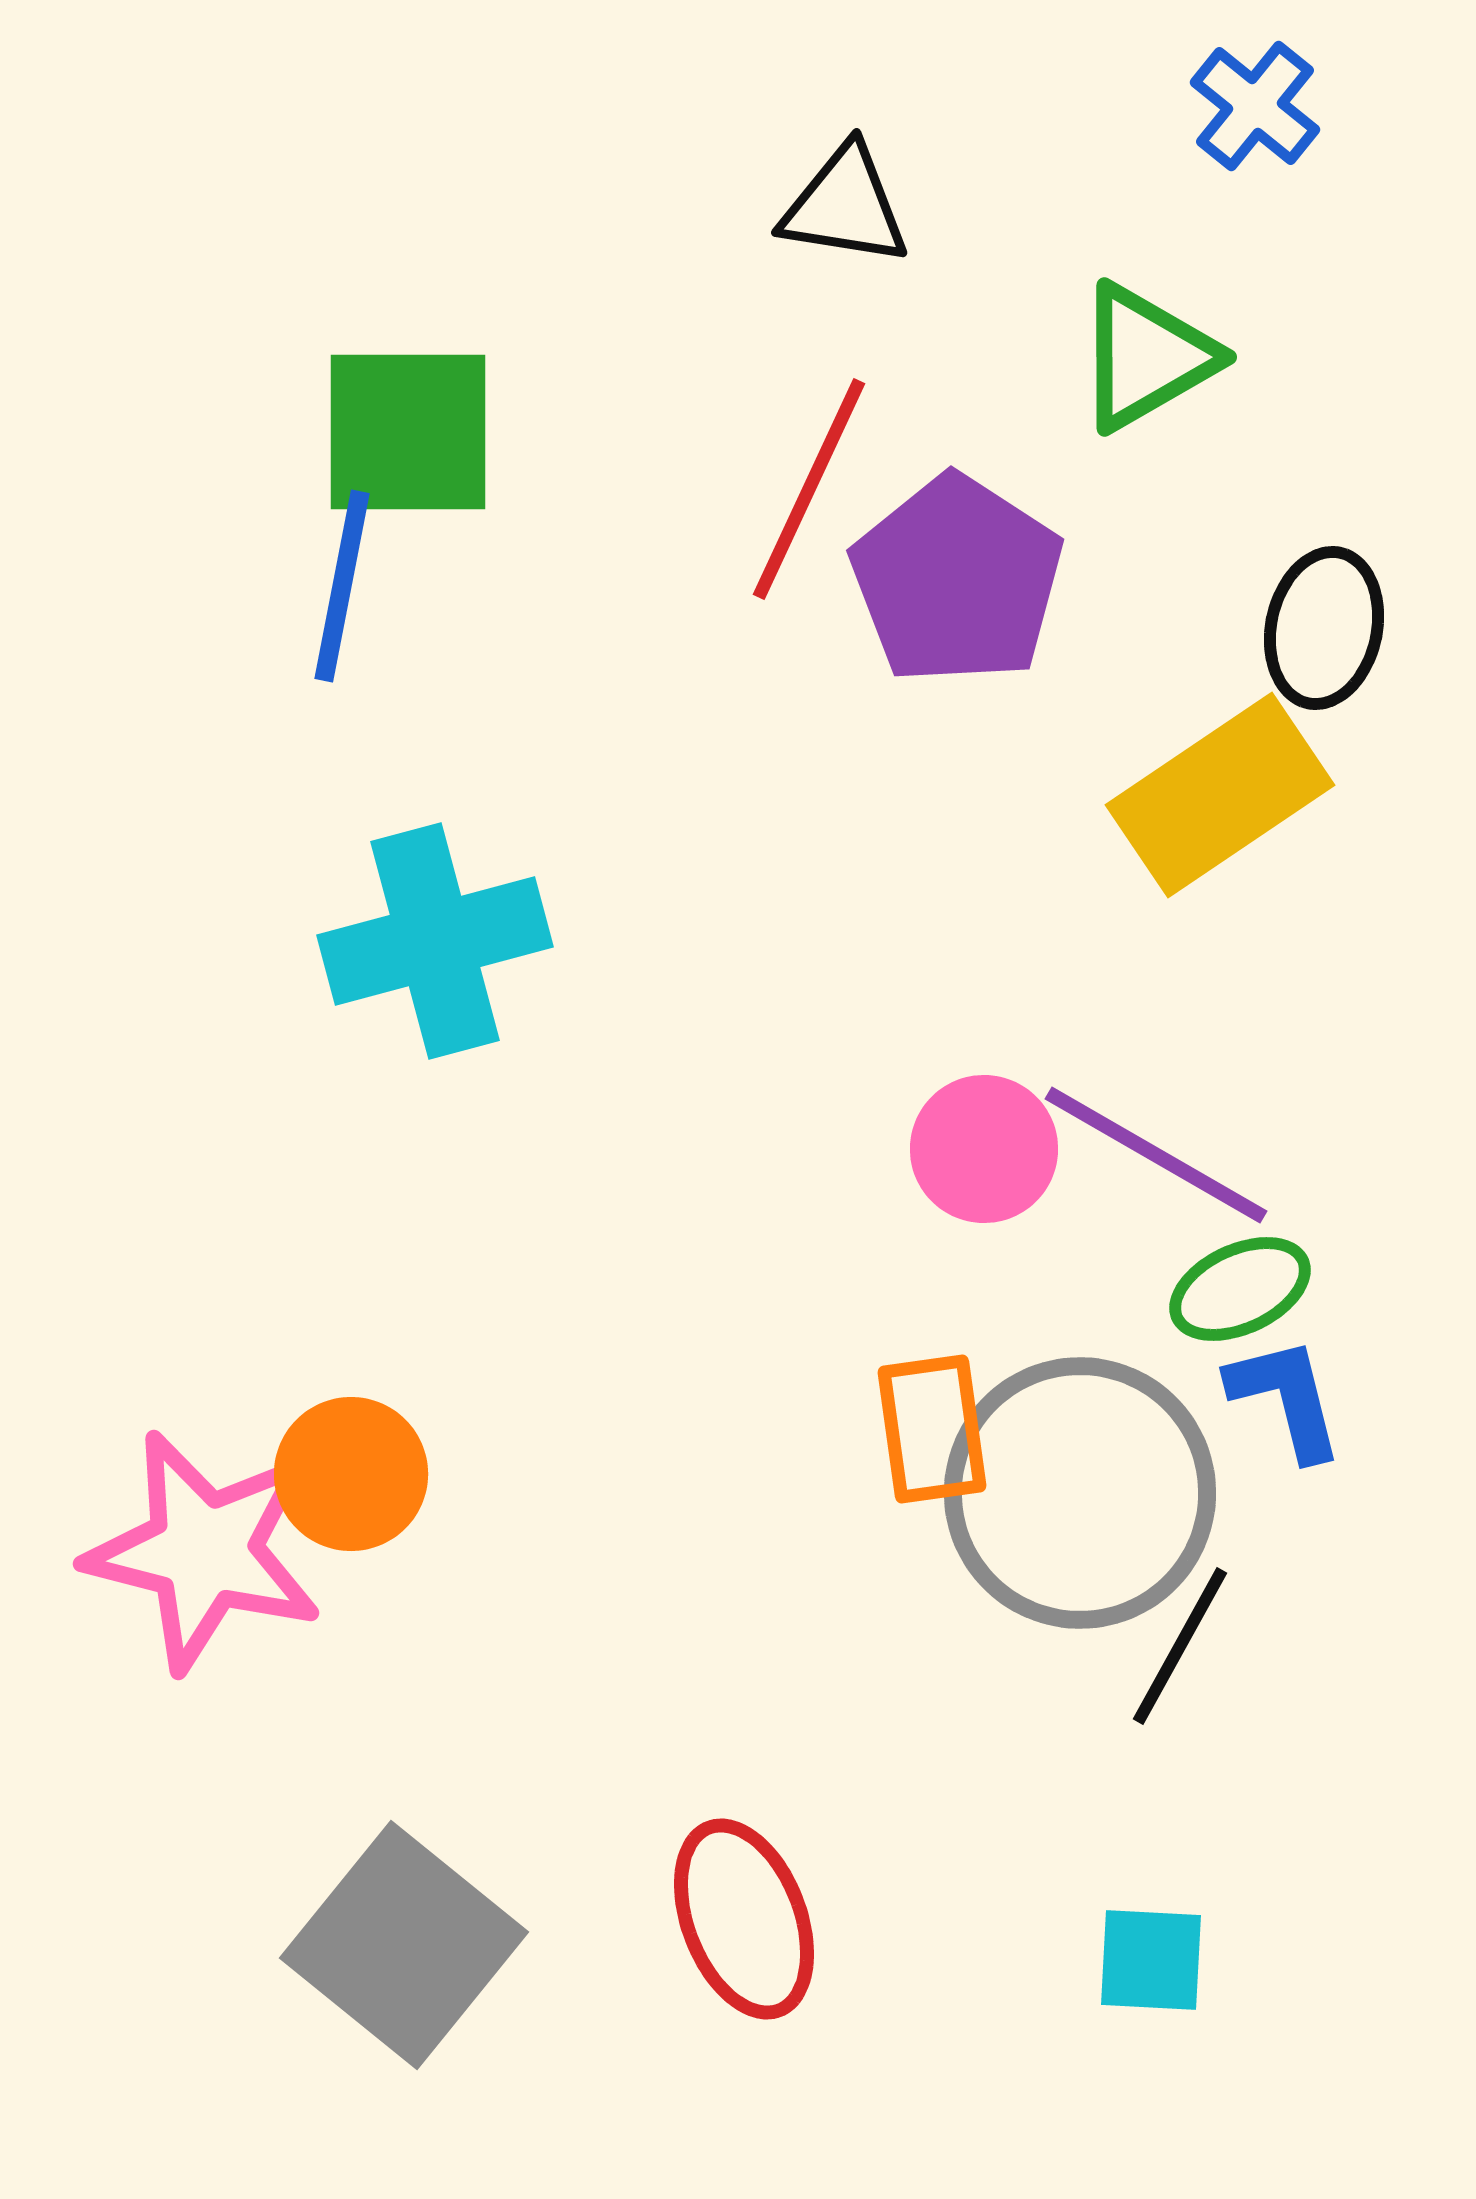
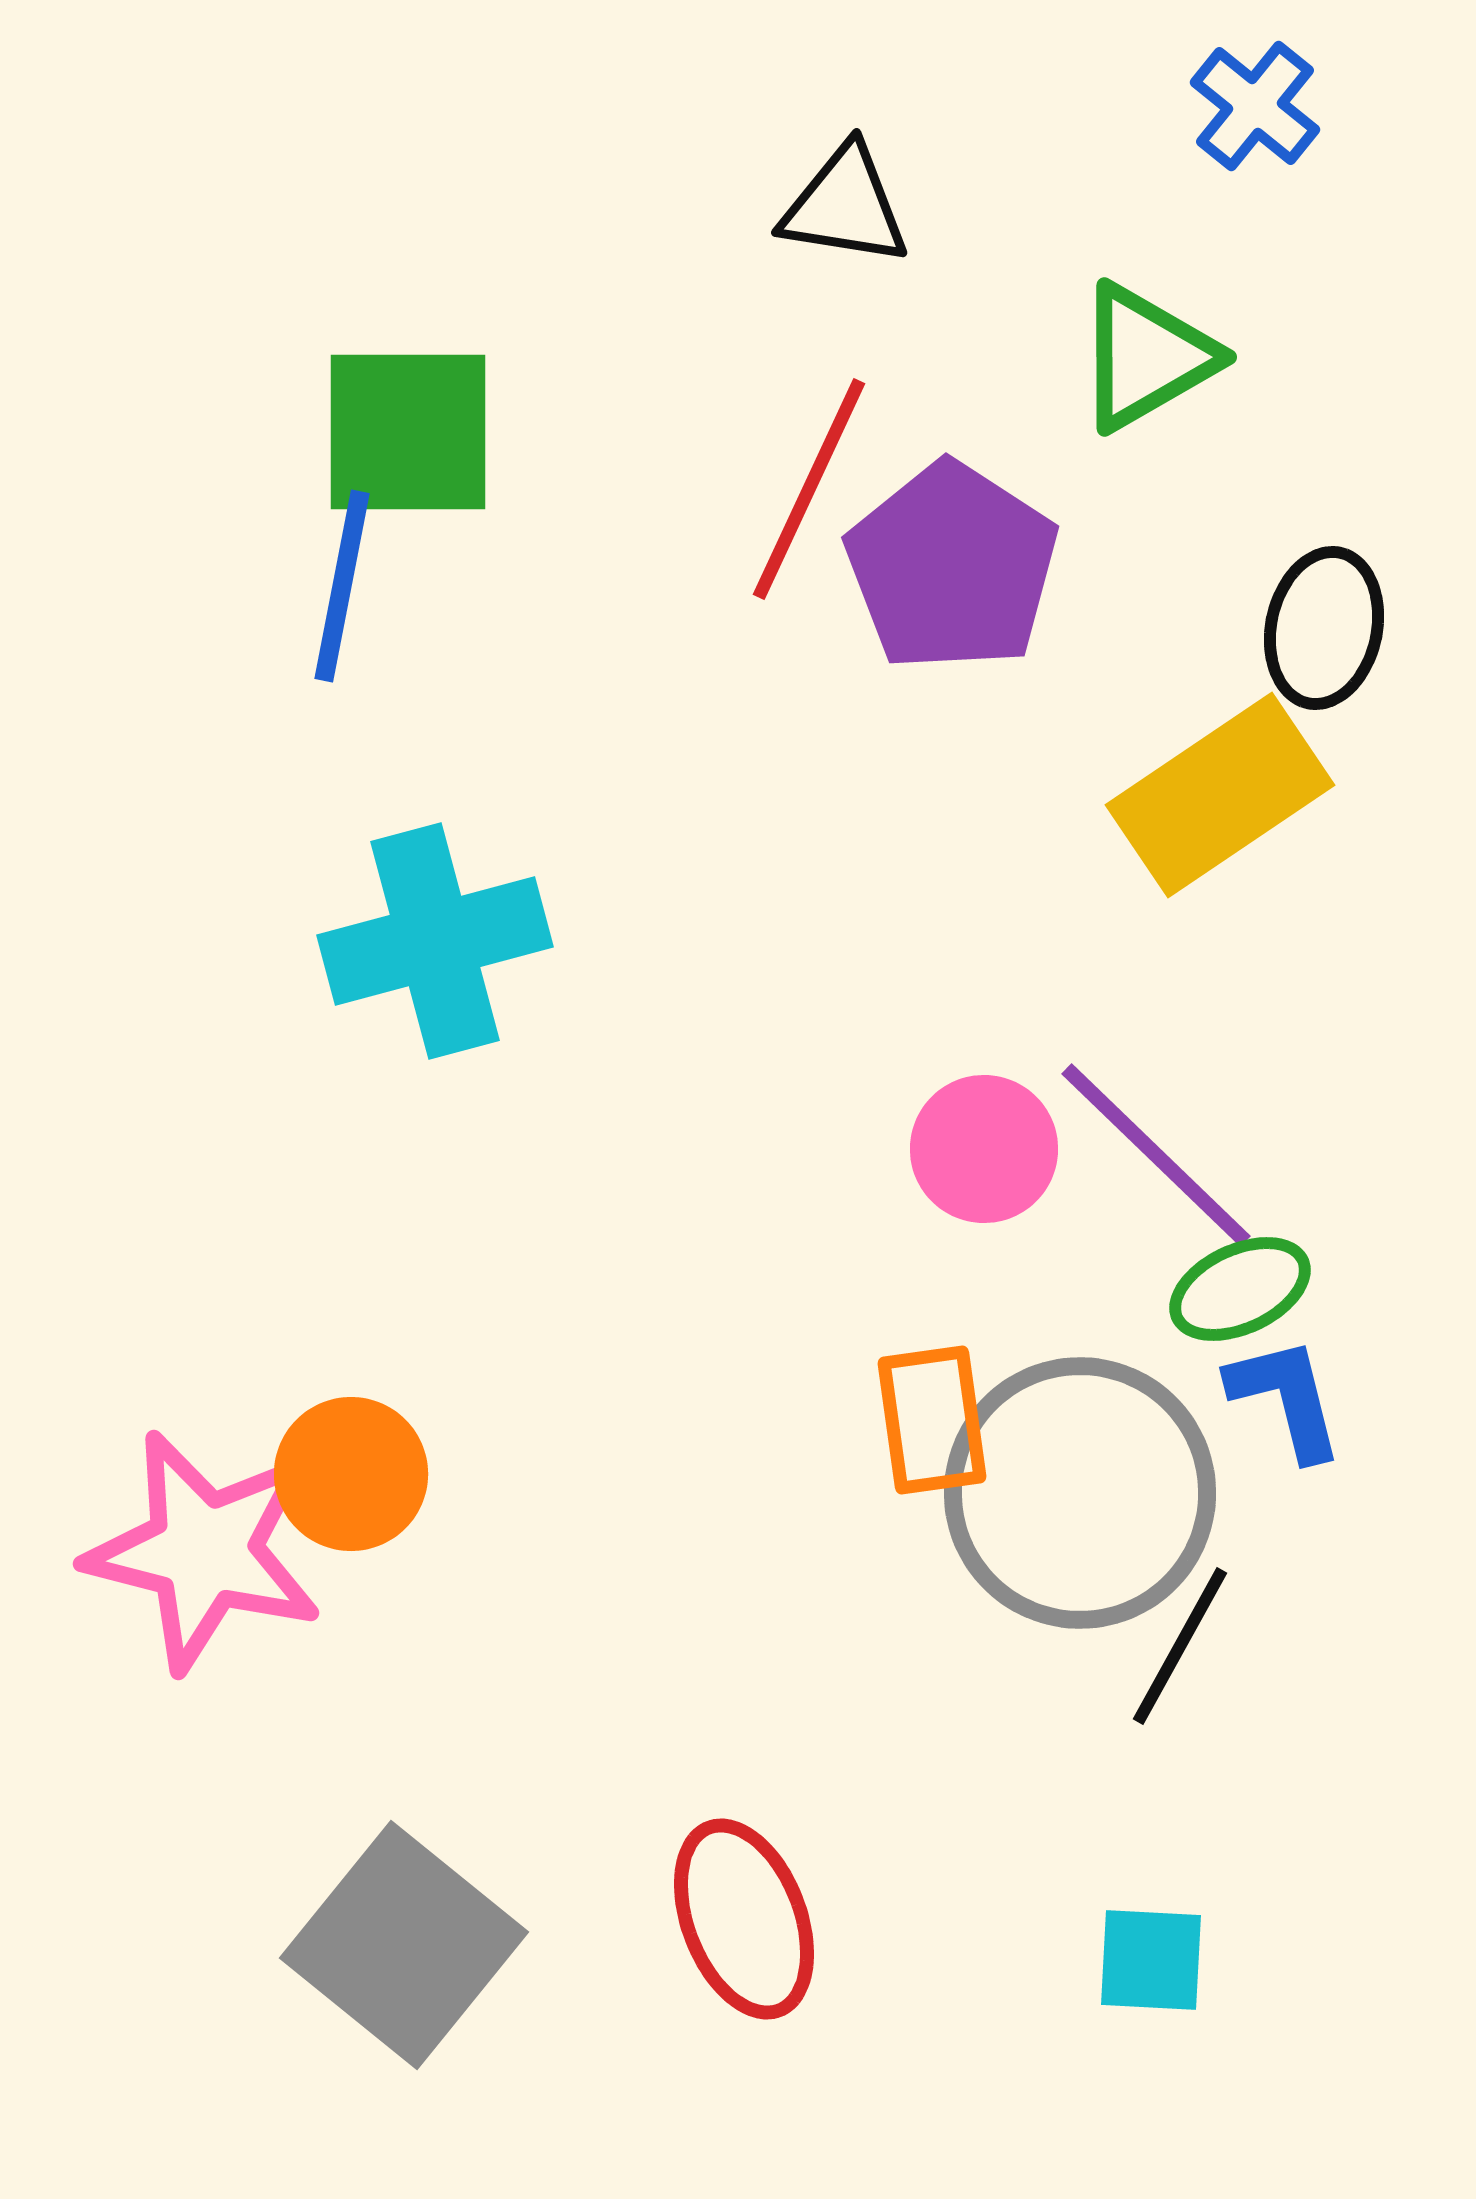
purple pentagon: moved 5 px left, 13 px up
purple line: rotated 14 degrees clockwise
orange rectangle: moved 9 px up
